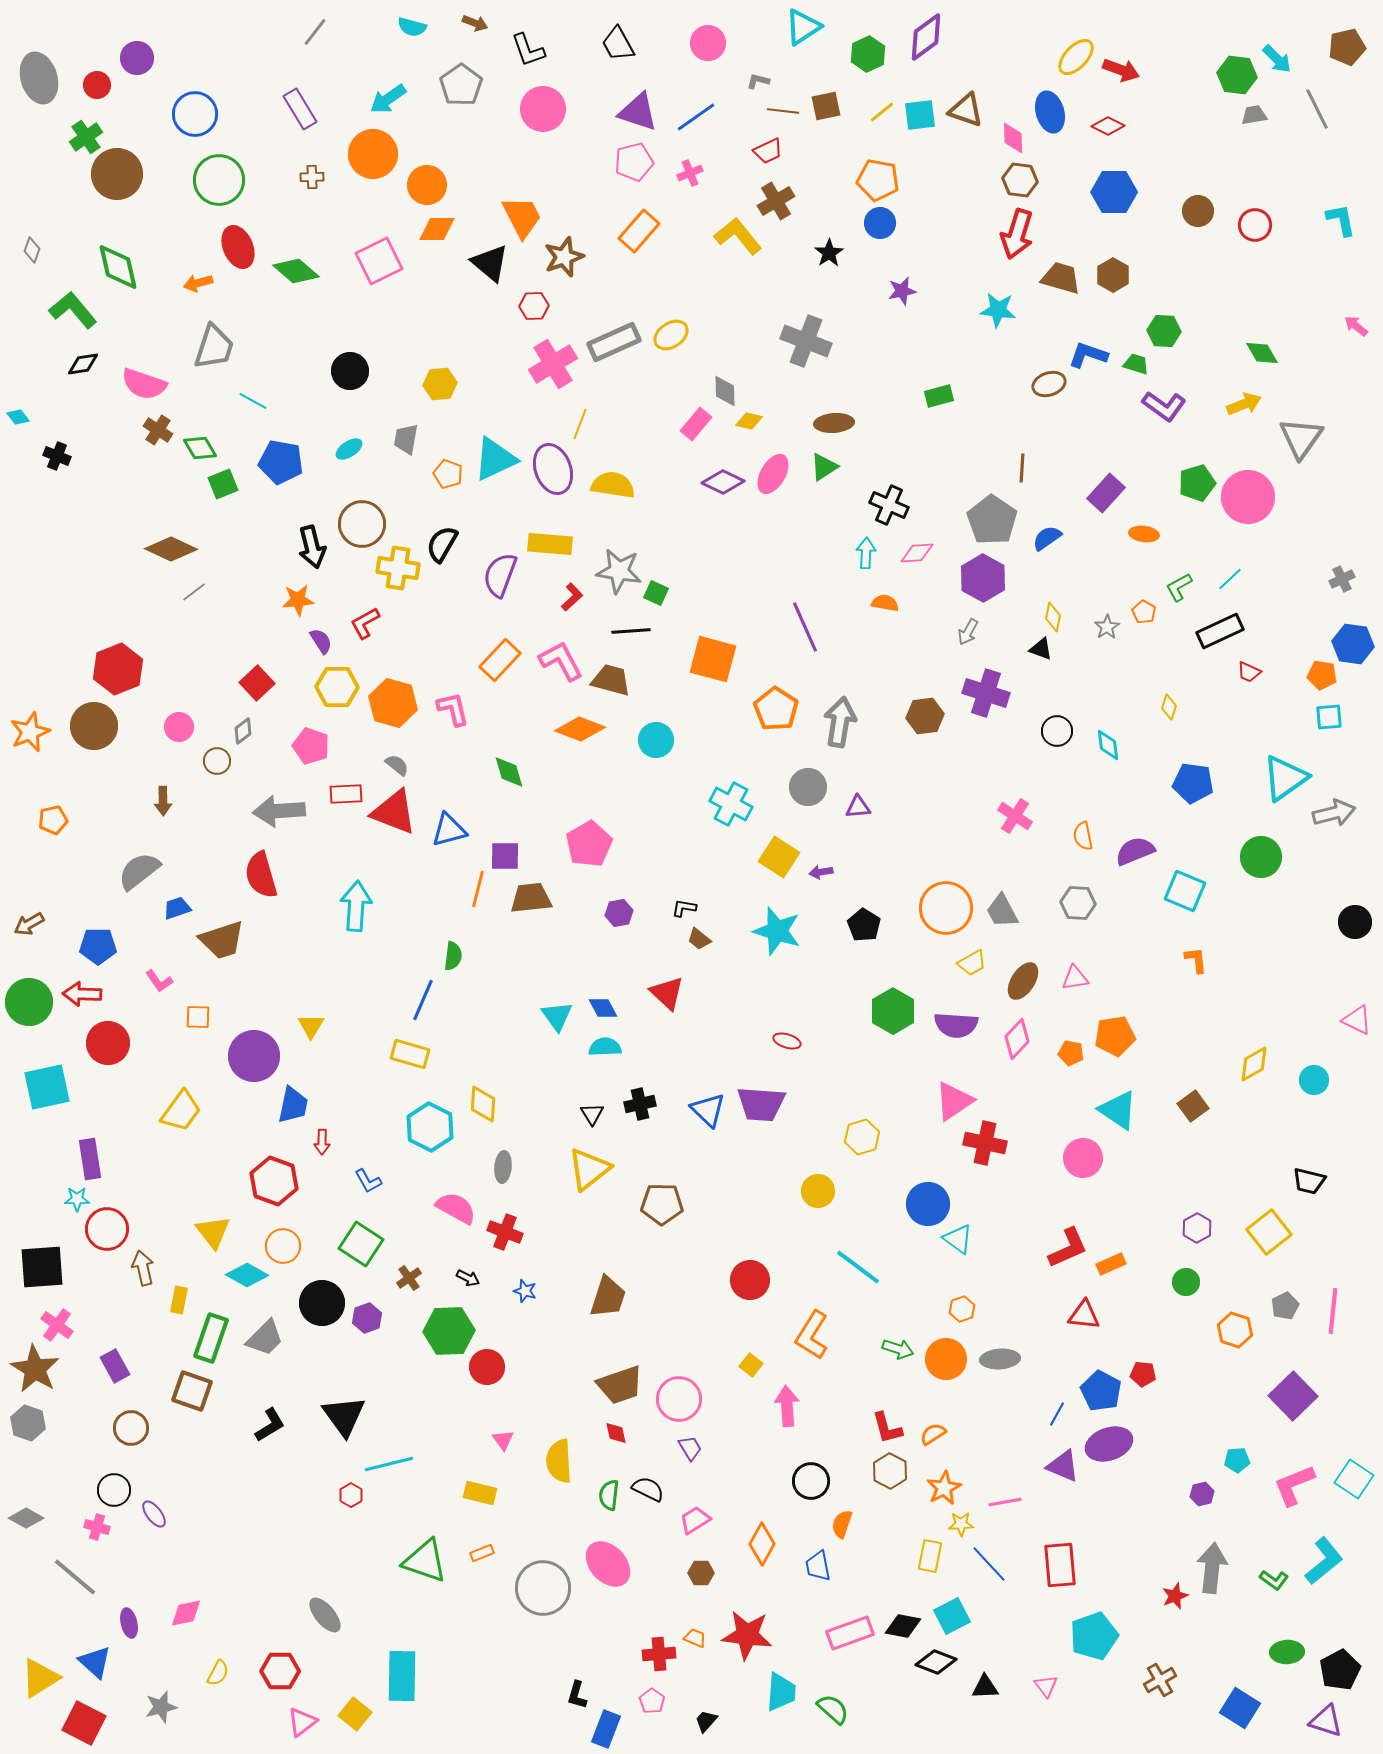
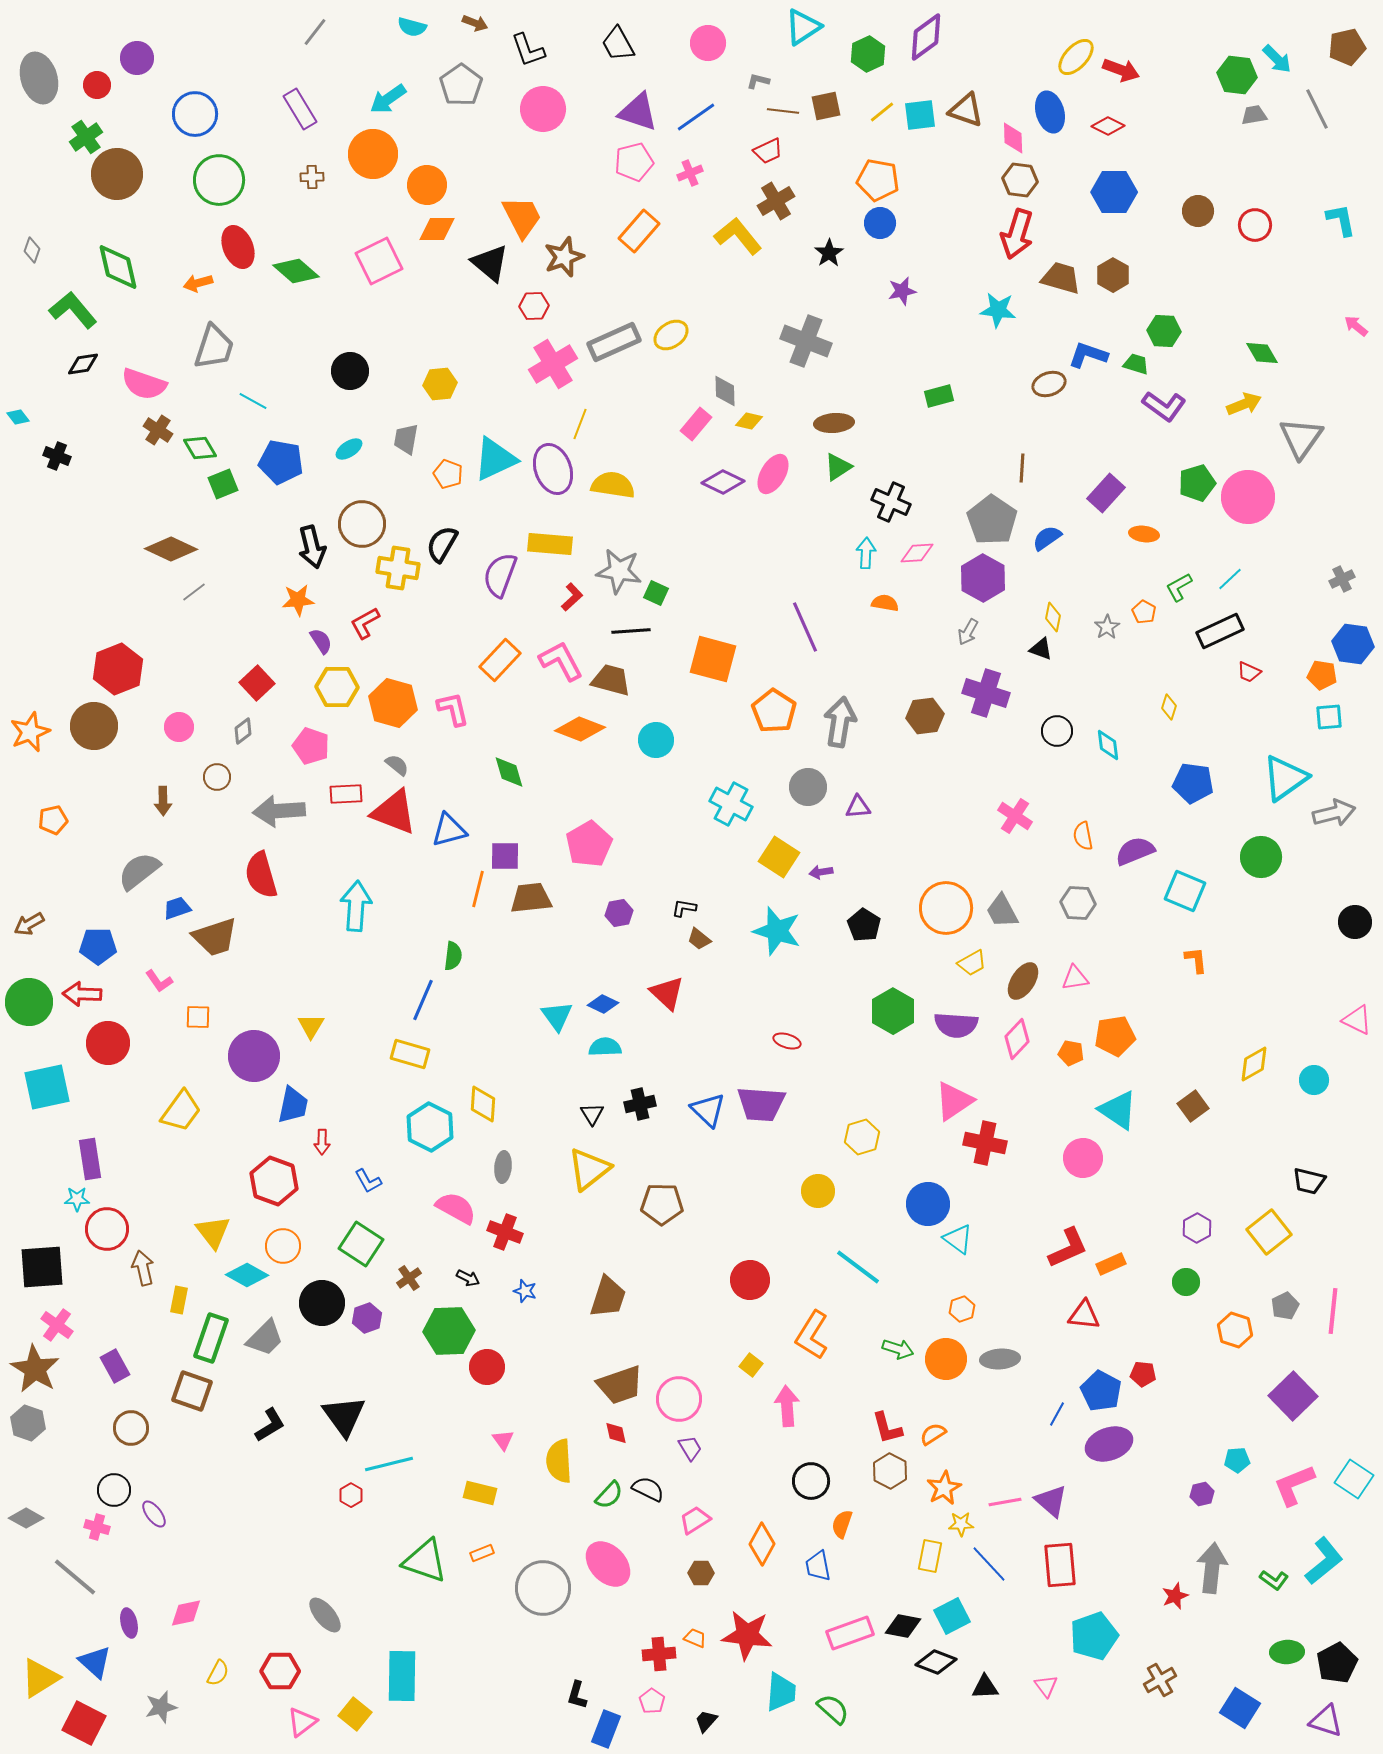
green triangle at (824, 467): moved 14 px right
black cross at (889, 505): moved 2 px right, 3 px up
orange pentagon at (776, 709): moved 2 px left, 2 px down
brown circle at (217, 761): moved 16 px down
brown trapezoid at (222, 940): moved 7 px left, 3 px up
blue diamond at (603, 1008): moved 4 px up; rotated 36 degrees counterclockwise
purple triangle at (1063, 1466): moved 12 px left, 35 px down; rotated 18 degrees clockwise
green semicircle at (609, 1495): rotated 144 degrees counterclockwise
black pentagon at (1340, 1670): moved 3 px left, 7 px up
